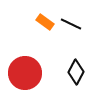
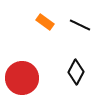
black line: moved 9 px right, 1 px down
red circle: moved 3 px left, 5 px down
